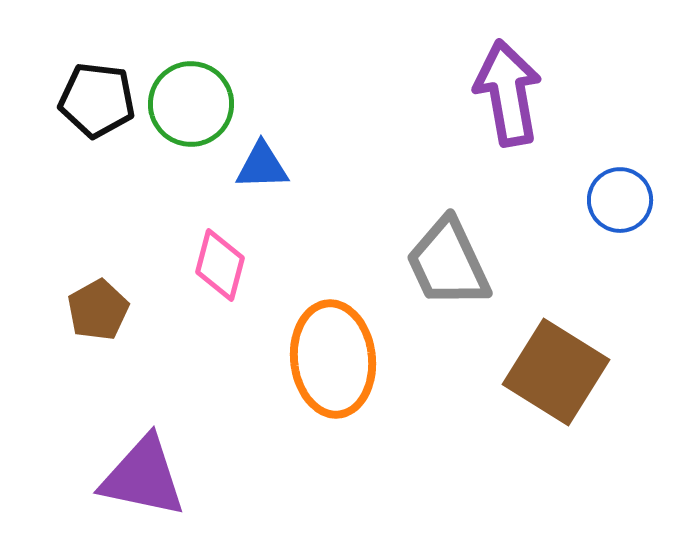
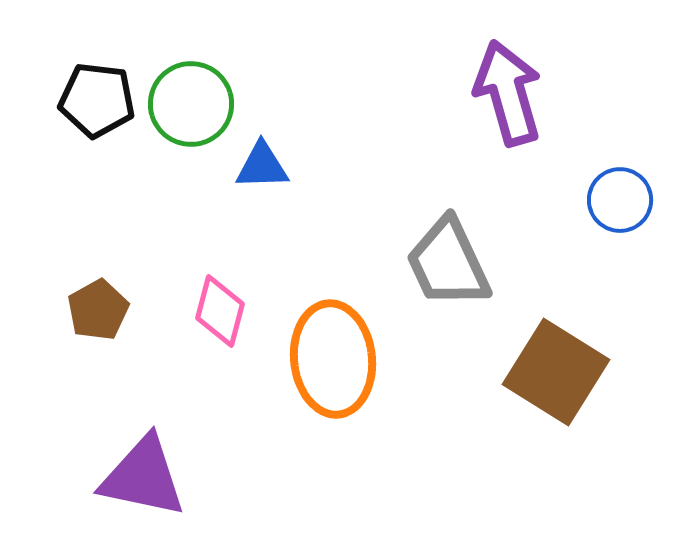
purple arrow: rotated 6 degrees counterclockwise
pink diamond: moved 46 px down
